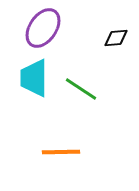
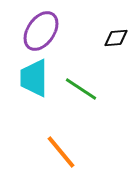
purple ellipse: moved 2 px left, 3 px down
orange line: rotated 51 degrees clockwise
